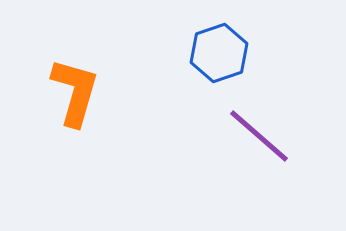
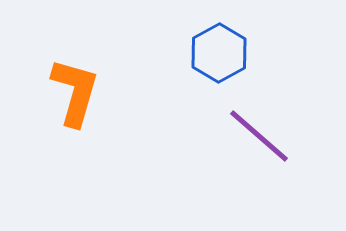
blue hexagon: rotated 10 degrees counterclockwise
